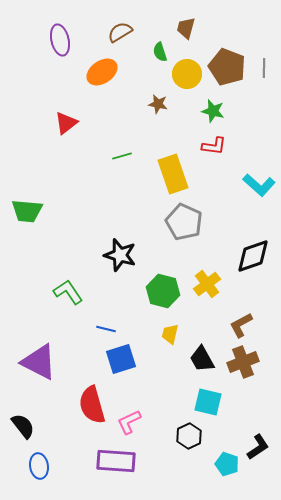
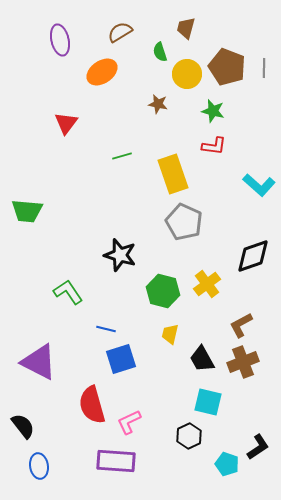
red triangle: rotated 15 degrees counterclockwise
